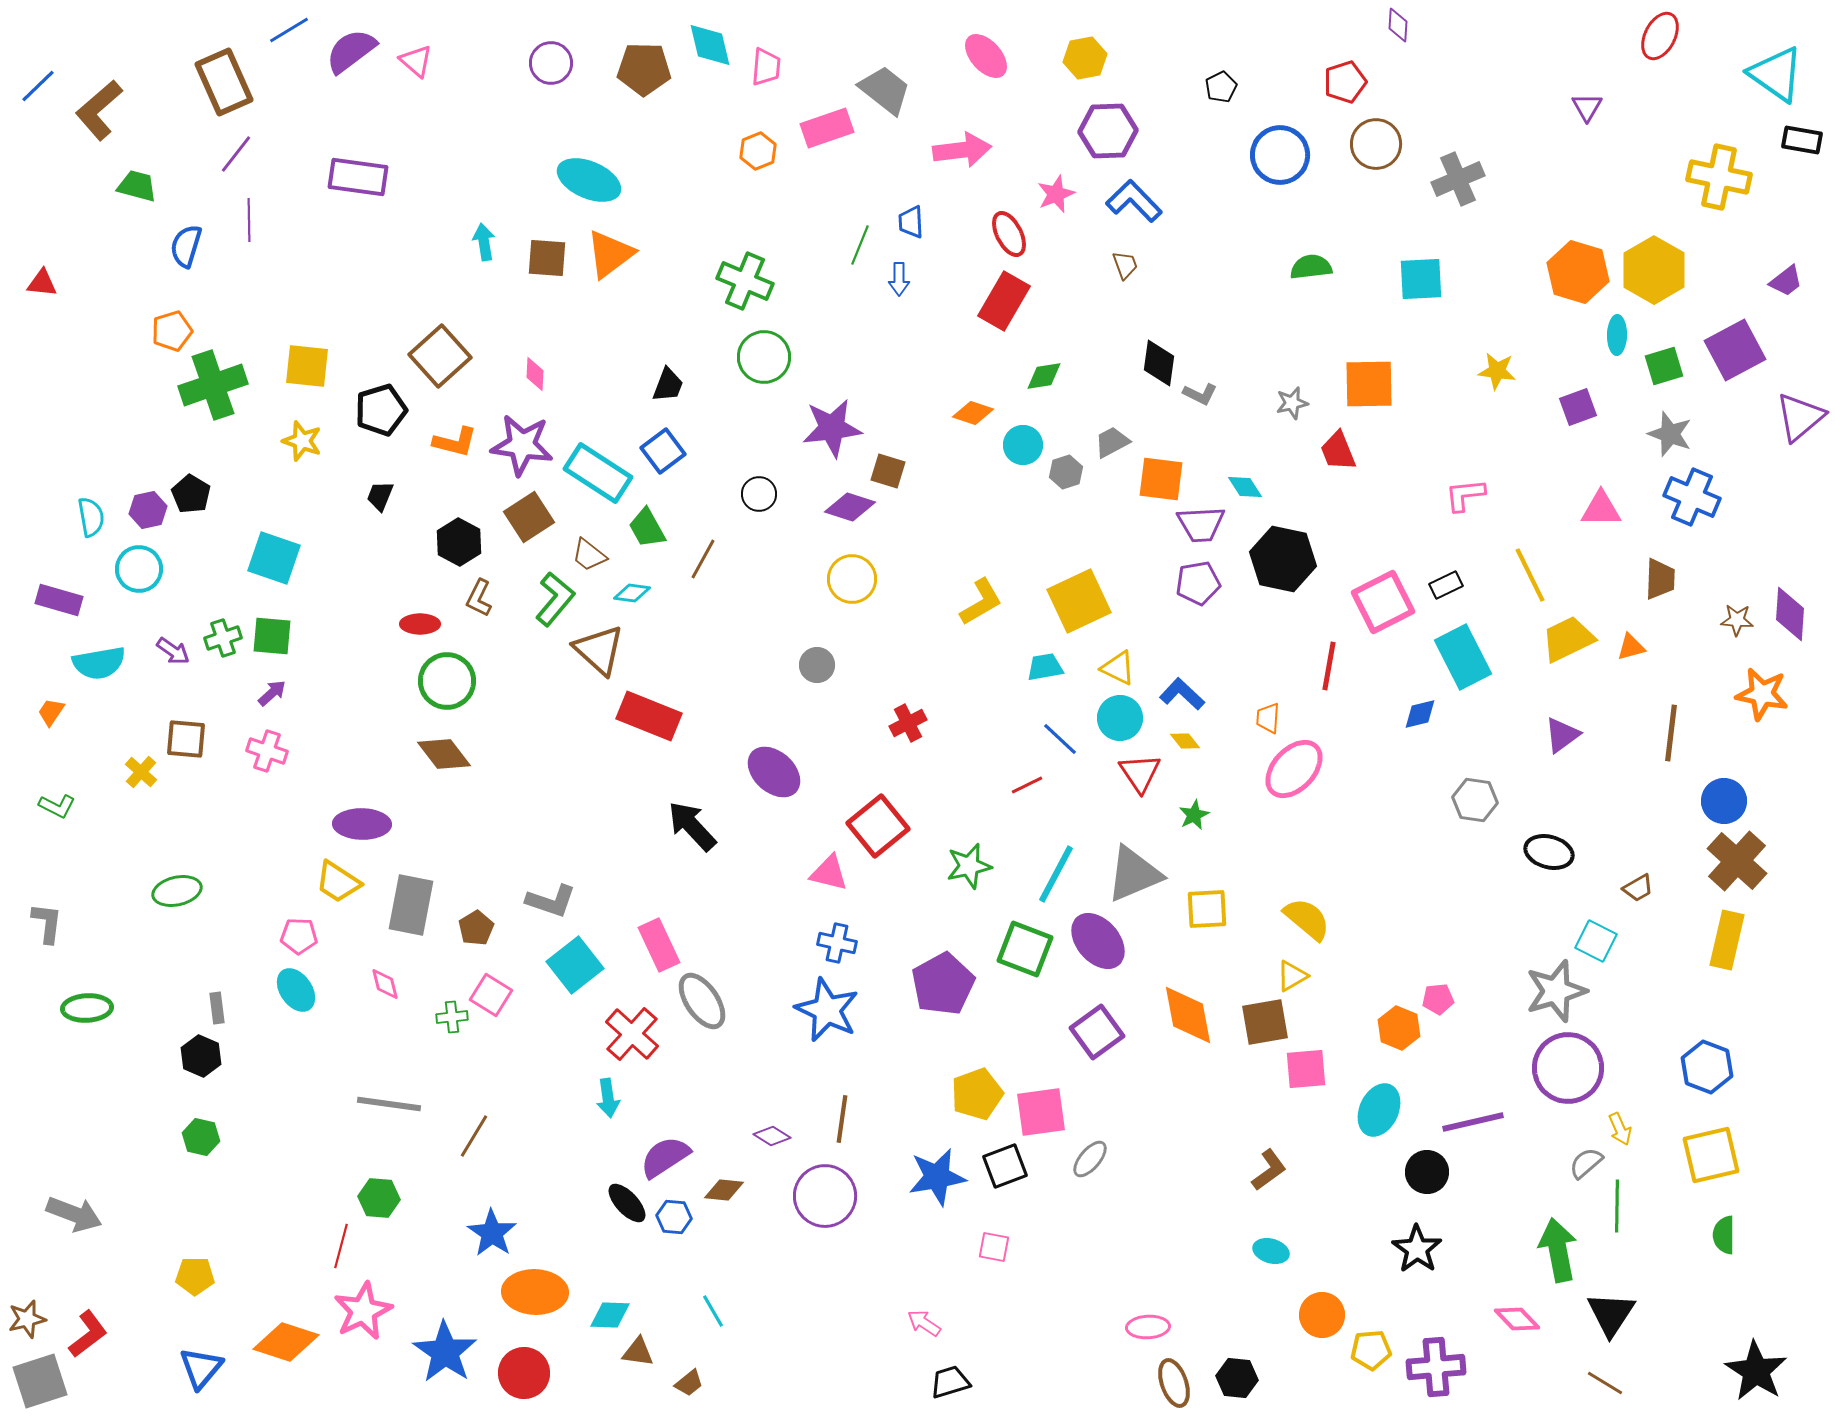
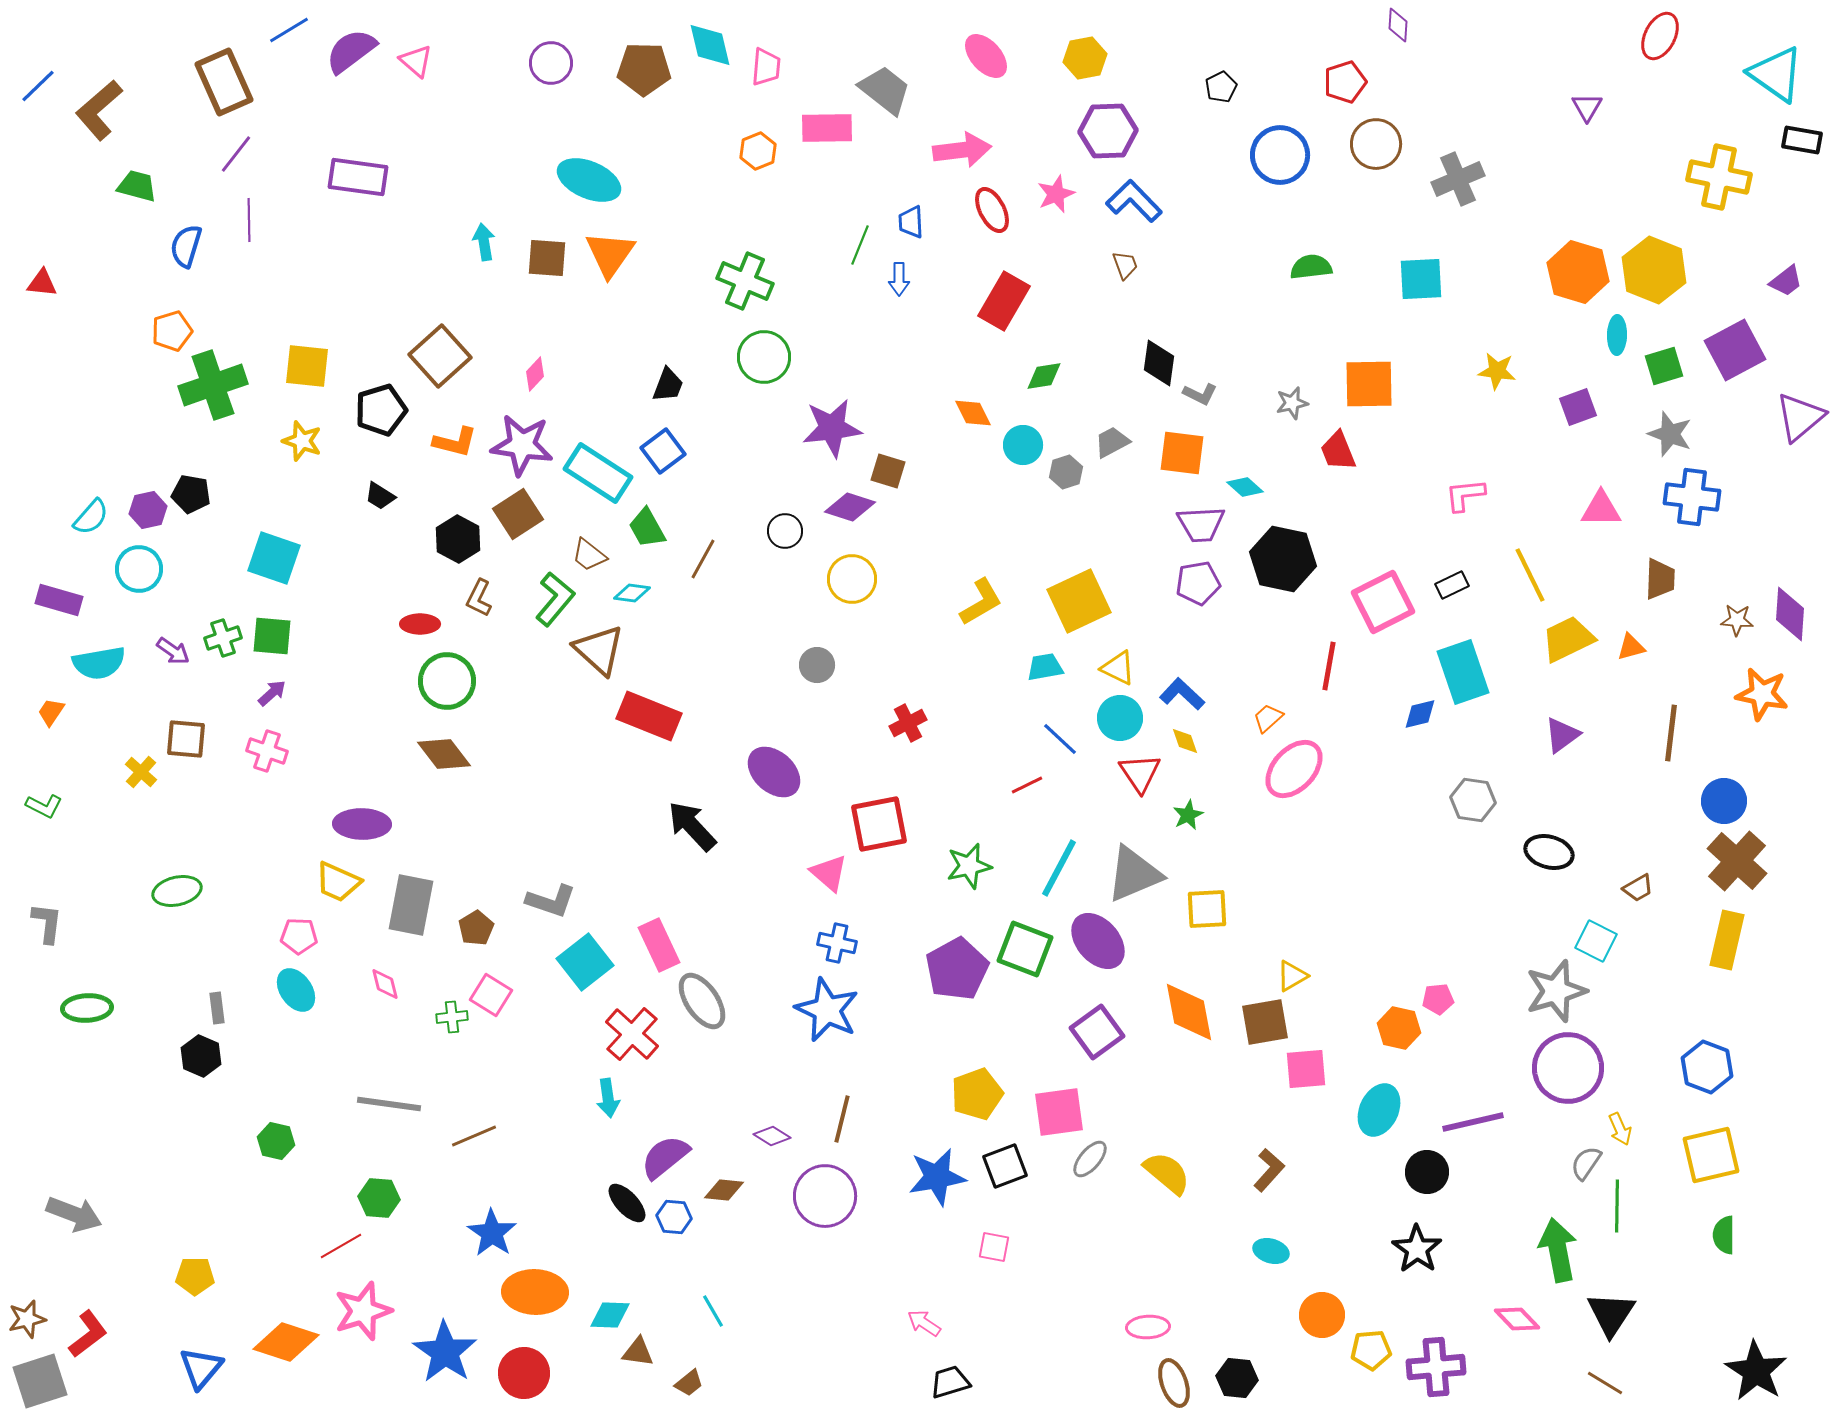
pink rectangle at (827, 128): rotated 18 degrees clockwise
red ellipse at (1009, 234): moved 17 px left, 24 px up
orange triangle at (610, 254): rotated 18 degrees counterclockwise
yellow hexagon at (1654, 270): rotated 8 degrees counterclockwise
pink diamond at (535, 374): rotated 40 degrees clockwise
orange diamond at (973, 413): rotated 45 degrees clockwise
orange square at (1161, 479): moved 21 px right, 26 px up
cyan diamond at (1245, 487): rotated 15 degrees counterclockwise
black pentagon at (191, 494): rotated 21 degrees counterclockwise
black circle at (759, 494): moved 26 px right, 37 px down
black trapezoid at (380, 496): rotated 80 degrees counterclockwise
blue cross at (1692, 497): rotated 16 degrees counterclockwise
cyan semicircle at (91, 517): rotated 51 degrees clockwise
brown square at (529, 517): moved 11 px left, 3 px up
black hexagon at (459, 542): moved 1 px left, 3 px up
black rectangle at (1446, 585): moved 6 px right
cyan rectangle at (1463, 657): moved 15 px down; rotated 8 degrees clockwise
orange trapezoid at (1268, 718): rotated 44 degrees clockwise
yellow diamond at (1185, 741): rotated 20 degrees clockwise
gray hexagon at (1475, 800): moved 2 px left
green L-shape at (57, 806): moved 13 px left
green star at (1194, 815): moved 6 px left
red square at (878, 826): moved 1 px right, 2 px up; rotated 28 degrees clockwise
pink triangle at (829, 873): rotated 27 degrees clockwise
cyan line at (1056, 874): moved 3 px right, 6 px up
yellow trapezoid at (338, 882): rotated 9 degrees counterclockwise
yellow semicircle at (1307, 919): moved 140 px left, 254 px down
cyan square at (575, 965): moved 10 px right, 3 px up
purple pentagon at (943, 984): moved 14 px right, 15 px up
orange diamond at (1188, 1015): moved 1 px right, 3 px up
orange hexagon at (1399, 1028): rotated 9 degrees counterclockwise
pink square at (1041, 1112): moved 18 px right
brown line at (842, 1119): rotated 6 degrees clockwise
brown line at (474, 1136): rotated 36 degrees clockwise
green hexagon at (201, 1137): moved 75 px right, 4 px down
purple semicircle at (665, 1157): rotated 6 degrees counterclockwise
gray semicircle at (1586, 1163): rotated 15 degrees counterclockwise
brown L-shape at (1269, 1170): rotated 12 degrees counterclockwise
red line at (341, 1246): rotated 45 degrees clockwise
pink star at (363, 1311): rotated 8 degrees clockwise
